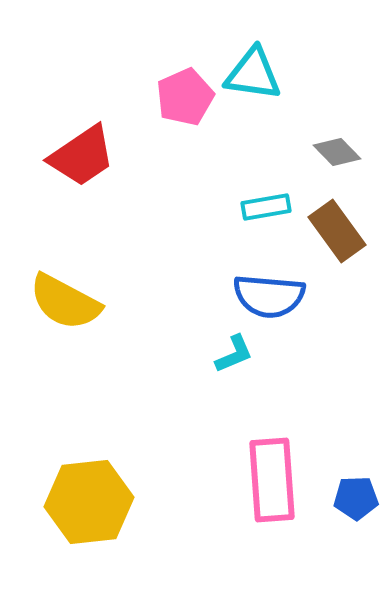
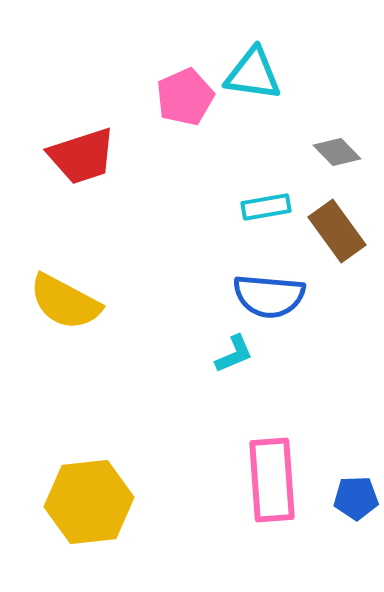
red trapezoid: rotated 16 degrees clockwise
